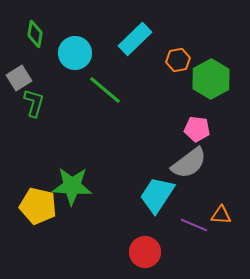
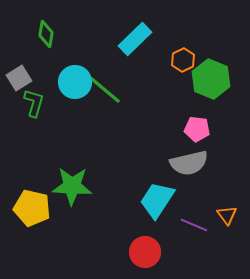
green diamond: moved 11 px right
cyan circle: moved 29 px down
orange hexagon: moved 5 px right; rotated 15 degrees counterclockwise
green hexagon: rotated 9 degrees counterclockwise
gray semicircle: rotated 24 degrees clockwise
cyan trapezoid: moved 5 px down
yellow pentagon: moved 6 px left, 2 px down
orange triangle: moved 6 px right; rotated 50 degrees clockwise
